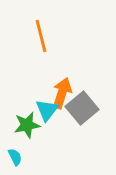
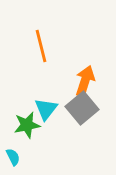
orange line: moved 10 px down
orange arrow: moved 23 px right, 12 px up
cyan triangle: moved 1 px left, 1 px up
cyan semicircle: moved 2 px left
